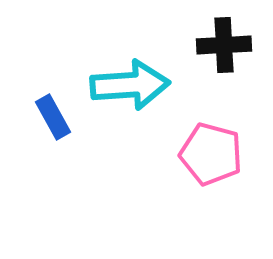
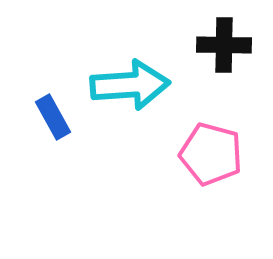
black cross: rotated 4 degrees clockwise
